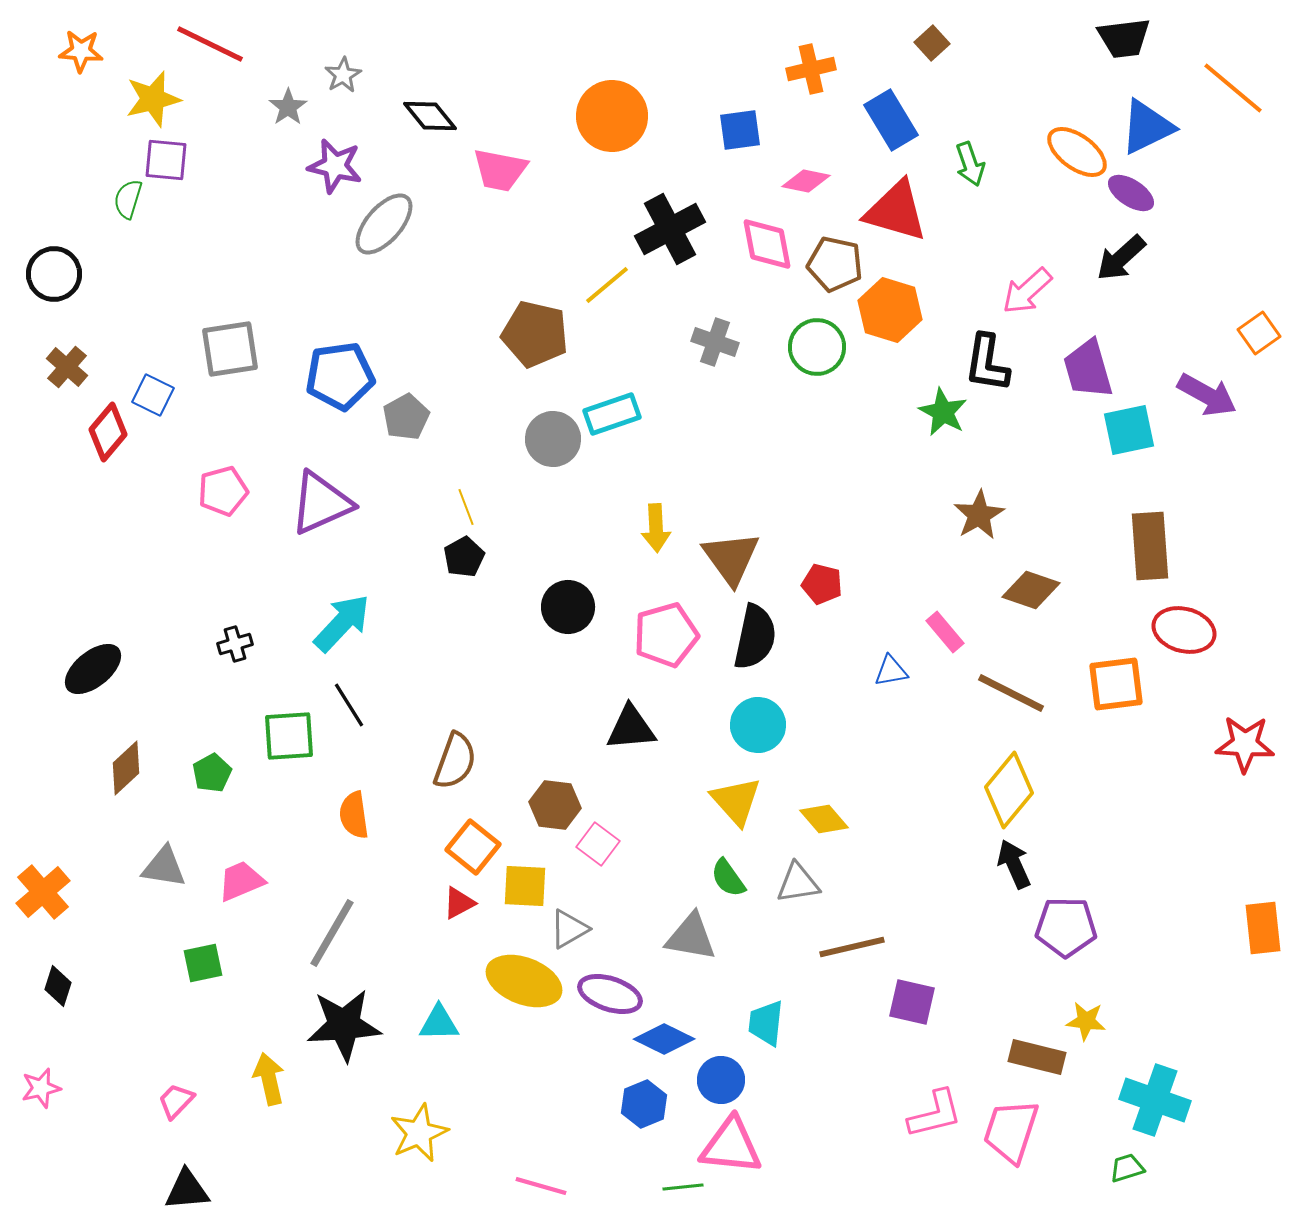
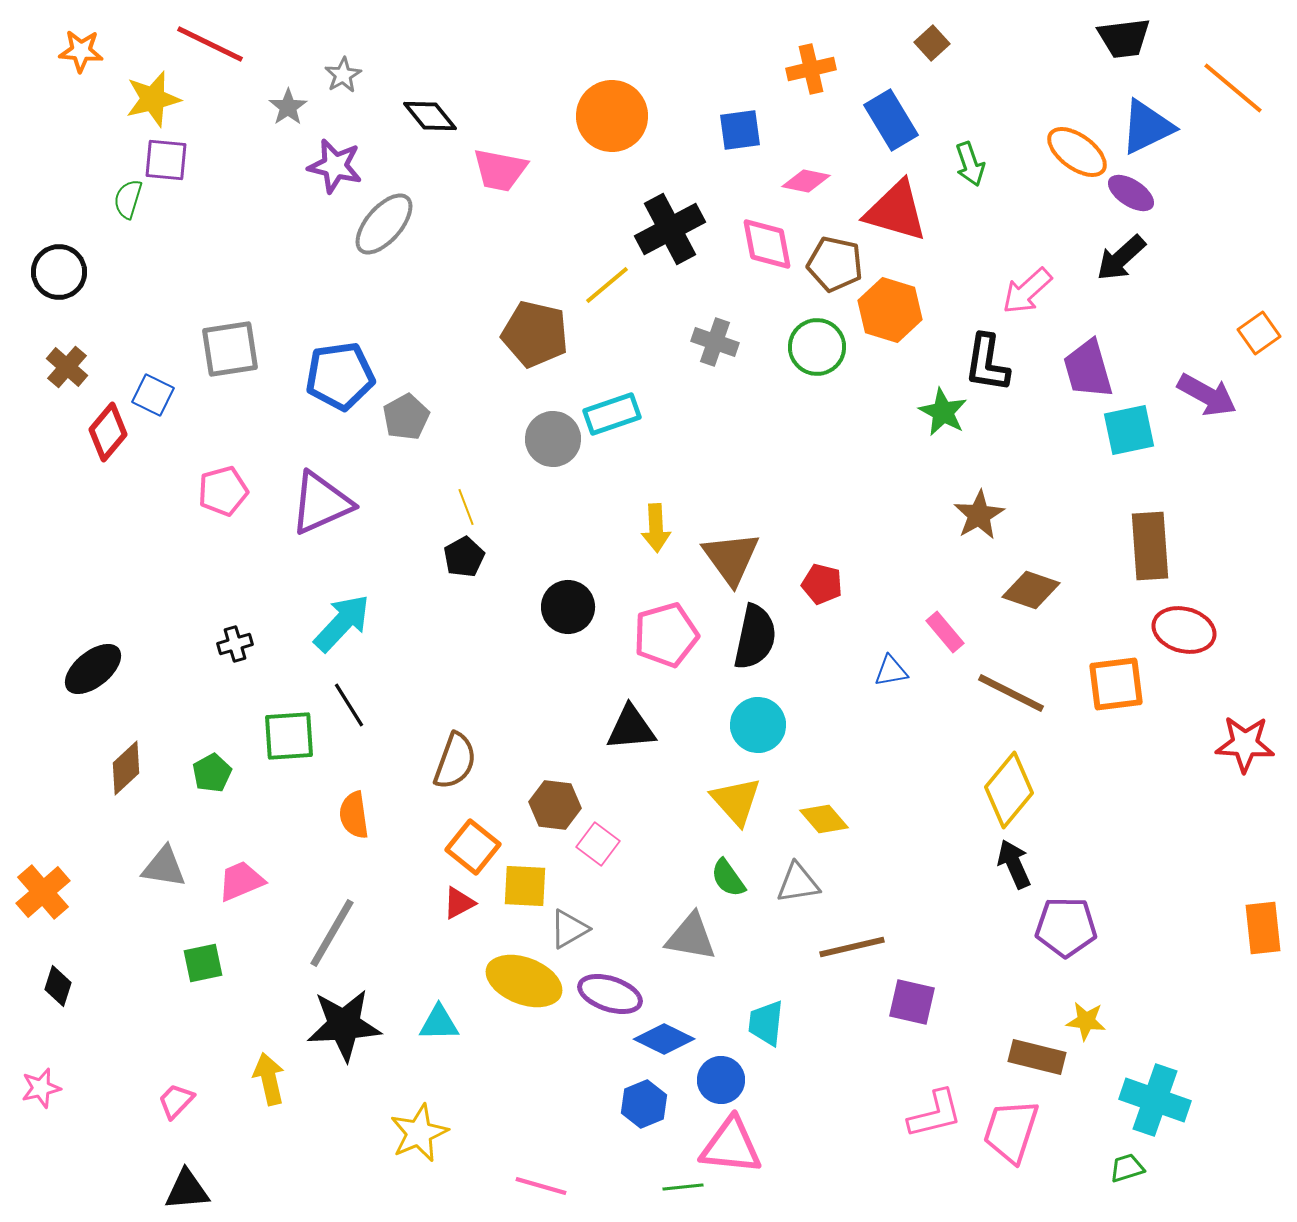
black circle at (54, 274): moved 5 px right, 2 px up
